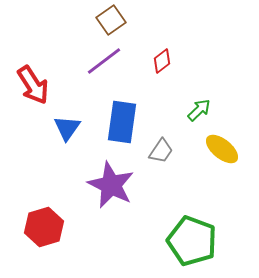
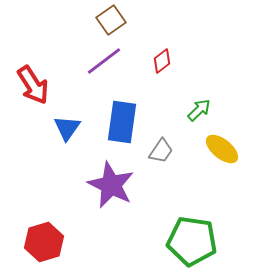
red hexagon: moved 15 px down
green pentagon: rotated 12 degrees counterclockwise
